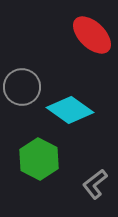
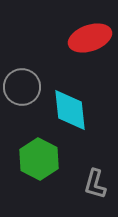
red ellipse: moved 2 px left, 3 px down; rotated 63 degrees counterclockwise
cyan diamond: rotated 48 degrees clockwise
gray L-shape: rotated 36 degrees counterclockwise
